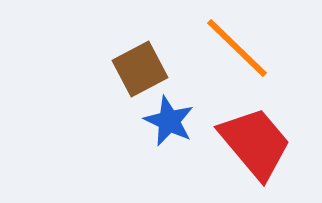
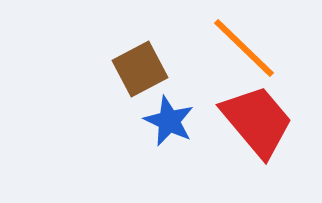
orange line: moved 7 px right
red trapezoid: moved 2 px right, 22 px up
